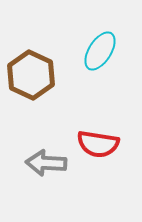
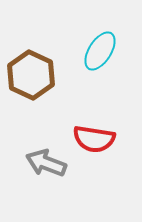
red semicircle: moved 4 px left, 5 px up
gray arrow: rotated 18 degrees clockwise
